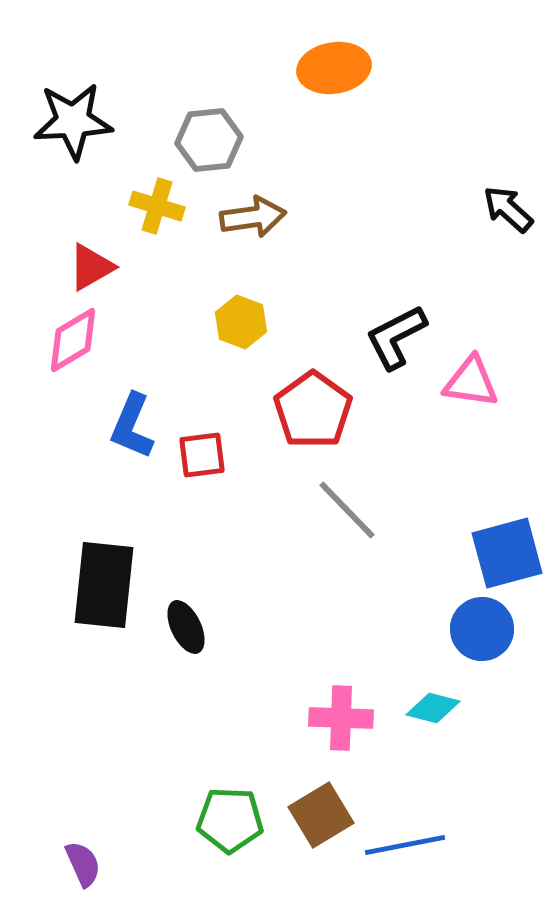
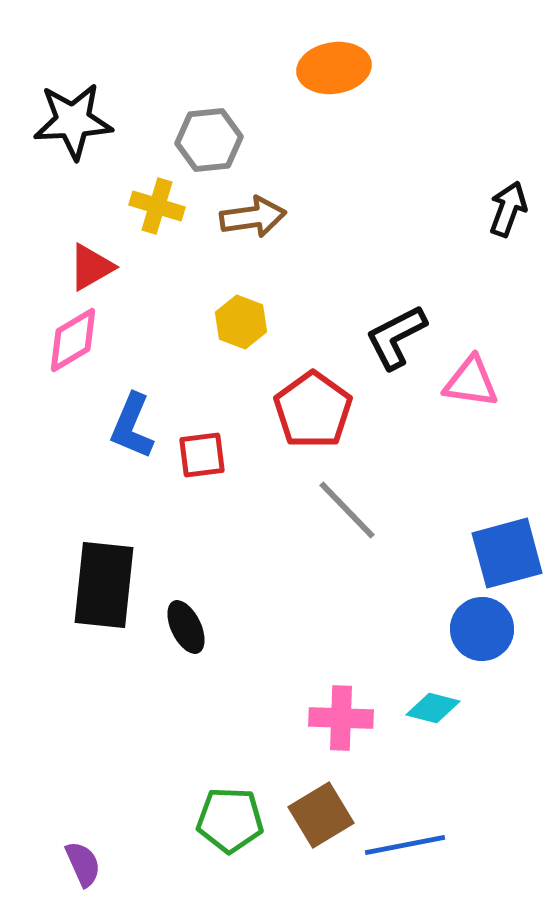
black arrow: rotated 68 degrees clockwise
